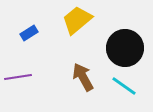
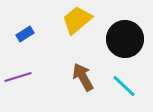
blue rectangle: moved 4 px left, 1 px down
black circle: moved 9 px up
purple line: rotated 8 degrees counterclockwise
cyan line: rotated 8 degrees clockwise
